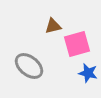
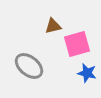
blue star: moved 1 px left
